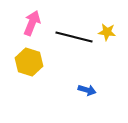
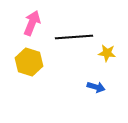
yellow star: moved 21 px down
black line: rotated 18 degrees counterclockwise
blue arrow: moved 9 px right, 3 px up
